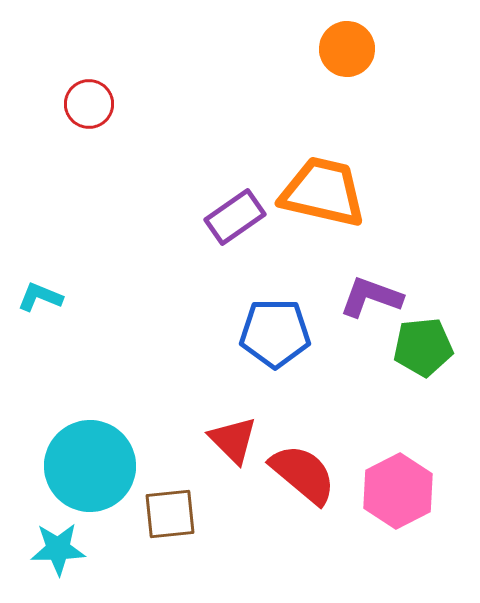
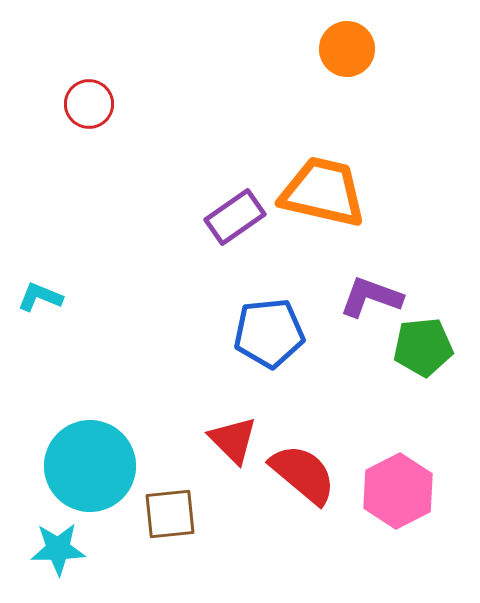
blue pentagon: moved 6 px left; rotated 6 degrees counterclockwise
